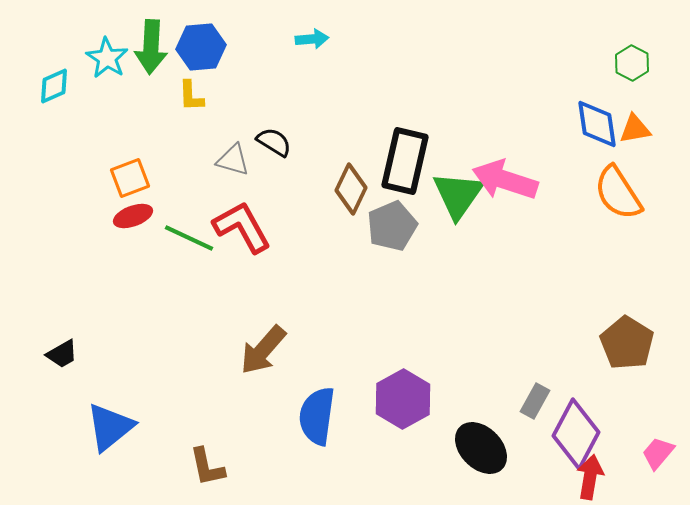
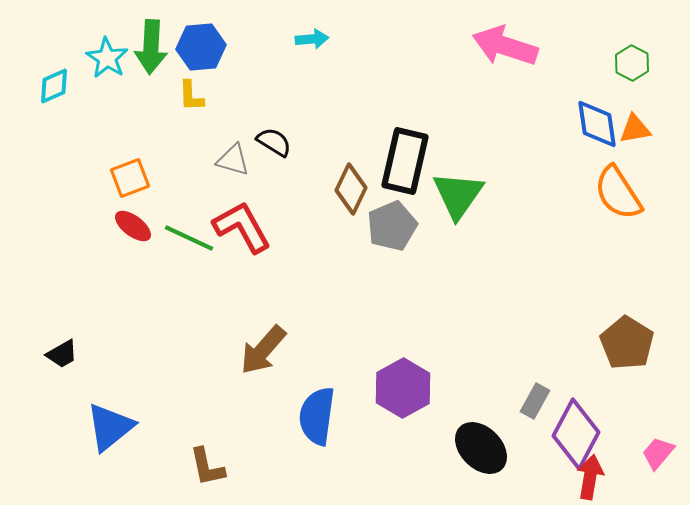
pink arrow: moved 134 px up
red ellipse: moved 10 px down; rotated 57 degrees clockwise
purple hexagon: moved 11 px up
